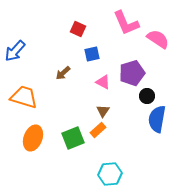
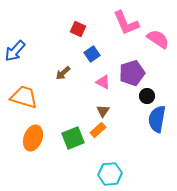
blue square: rotated 21 degrees counterclockwise
